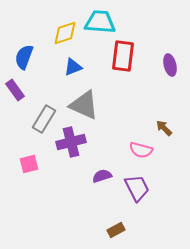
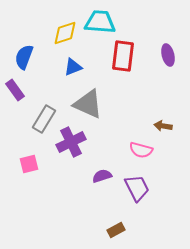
purple ellipse: moved 2 px left, 10 px up
gray triangle: moved 4 px right, 1 px up
brown arrow: moved 1 px left, 2 px up; rotated 36 degrees counterclockwise
purple cross: rotated 12 degrees counterclockwise
